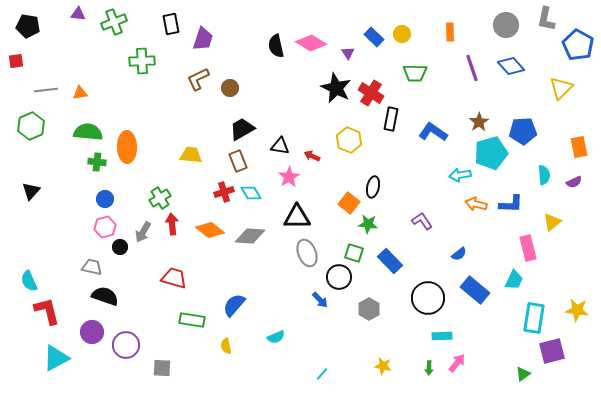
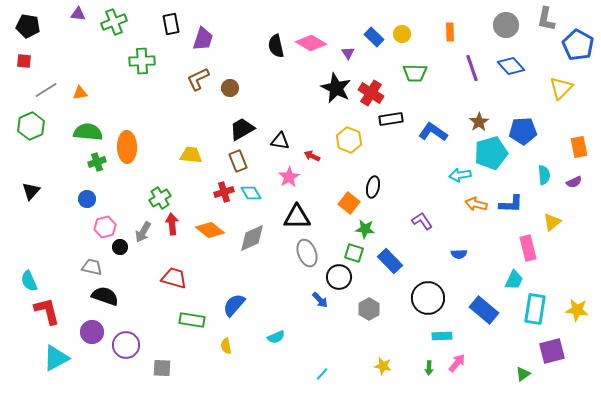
red square at (16, 61): moved 8 px right; rotated 14 degrees clockwise
gray line at (46, 90): rotated 25 degrees counterclockwise
black rectangle at (391, 119): rotated 70 degrees clockwise
black triangle at (280, 146): moved 5 px up
green cross at (97, 162): rotated 24 degrees counterclockwise
blue circle at (105, 199): moved 18 px left
green star at (368, 224): moved 3 px left, 5 px down
gray diamond at (250, 236): moved 2 px right, 2 px down; rotated 28 degrees counterclockwise
blue semicircle at (459, 254): rotated 35 degrees clockwise
blue rectangle at (475, 290): moved 9 px right, 20 px down
cyan rectangle at (534, 318): moved 1 px right, 9 px up
